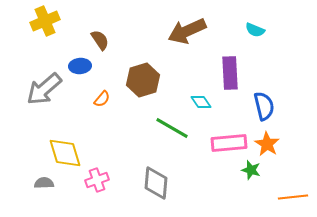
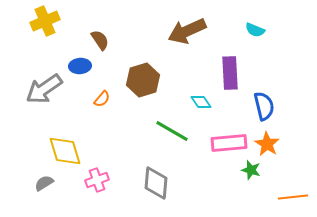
gray arrow: rotated 6 degrees clockwise
green line: moved 3 px down
yellow diamond: moved 2 px up
gray semicircle: rotated 30 degrees counterclockwise
